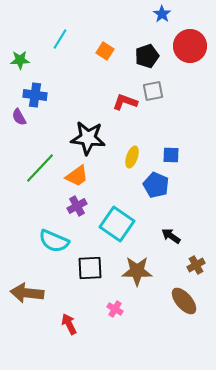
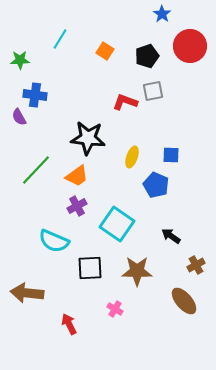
green line: moved 4 px left, 2 px down
